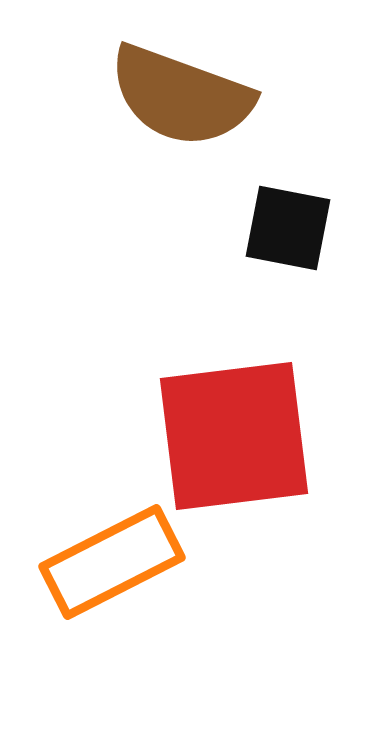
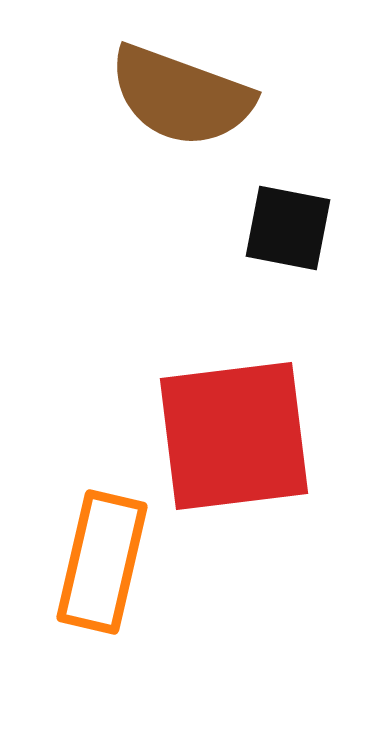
orange rectangle: moved 10 px left; rotated 50 degrees counterclockwise
